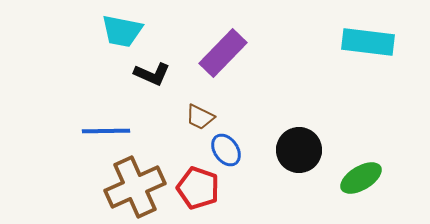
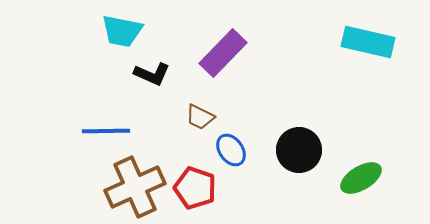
cyan rectangle: rotated 6 degrees clockwise
blue ellipse: moved 5 px right
red pentagon: moved 3 px left
